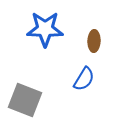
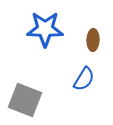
brown ellipse: moved 1 px left, 1 px up
